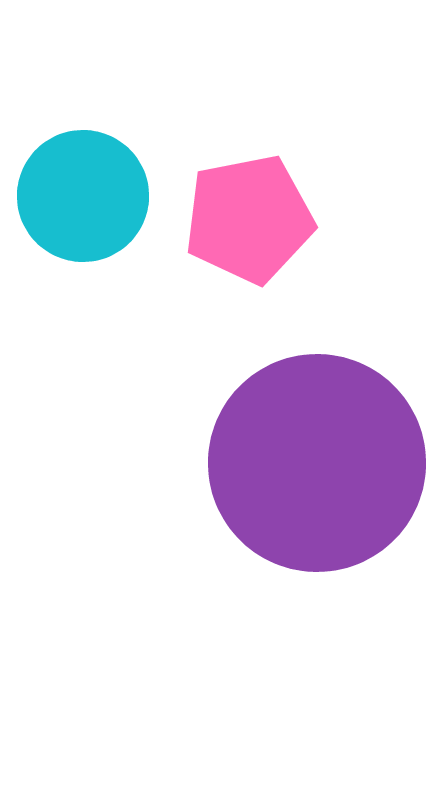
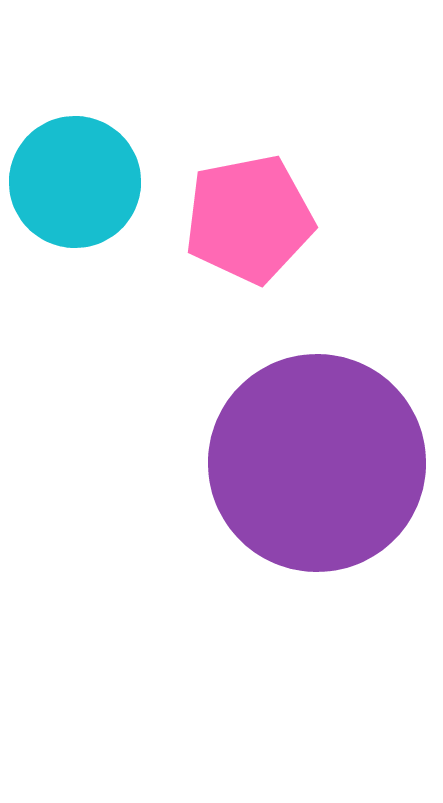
cyan circle: moved 8 px left, 14 px up
